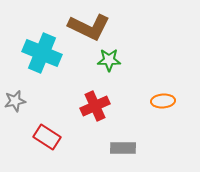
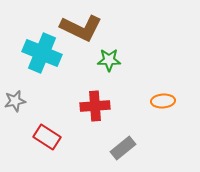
brown L-shape: moved 8 px left, 1 px down
red cross: rotated 20 degrees clockwise
gray rectangle: rotated 40 degrees counterclockwise
